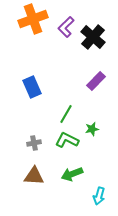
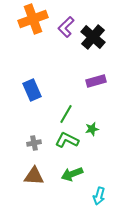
purple rectangle: rotated 30 degrees clockwise
blue rectangle: moved 3 px down
